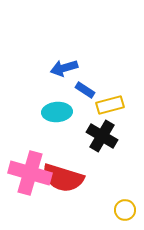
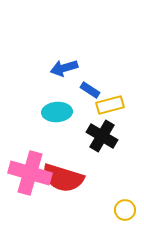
blue rectangle: moved 5 px right
